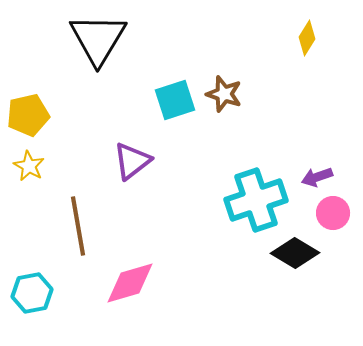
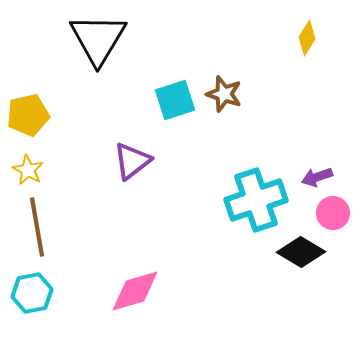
yellow star: moved 1 px left, 4 px down
brown line: moved 41 px left, 1 px down
black diamond: moved 6 px right, 1 px up
pink diamond: moved 5 px right, 8 px down
